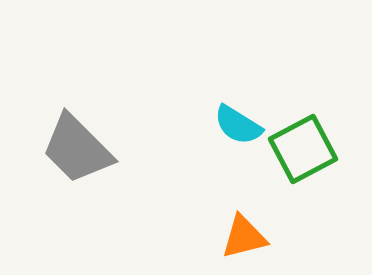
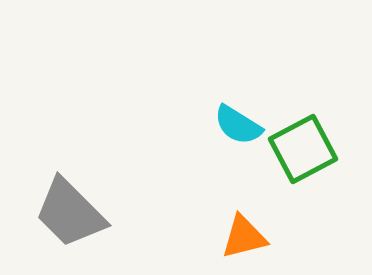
gray trapezoid: moved 7 px left, 64 px down
